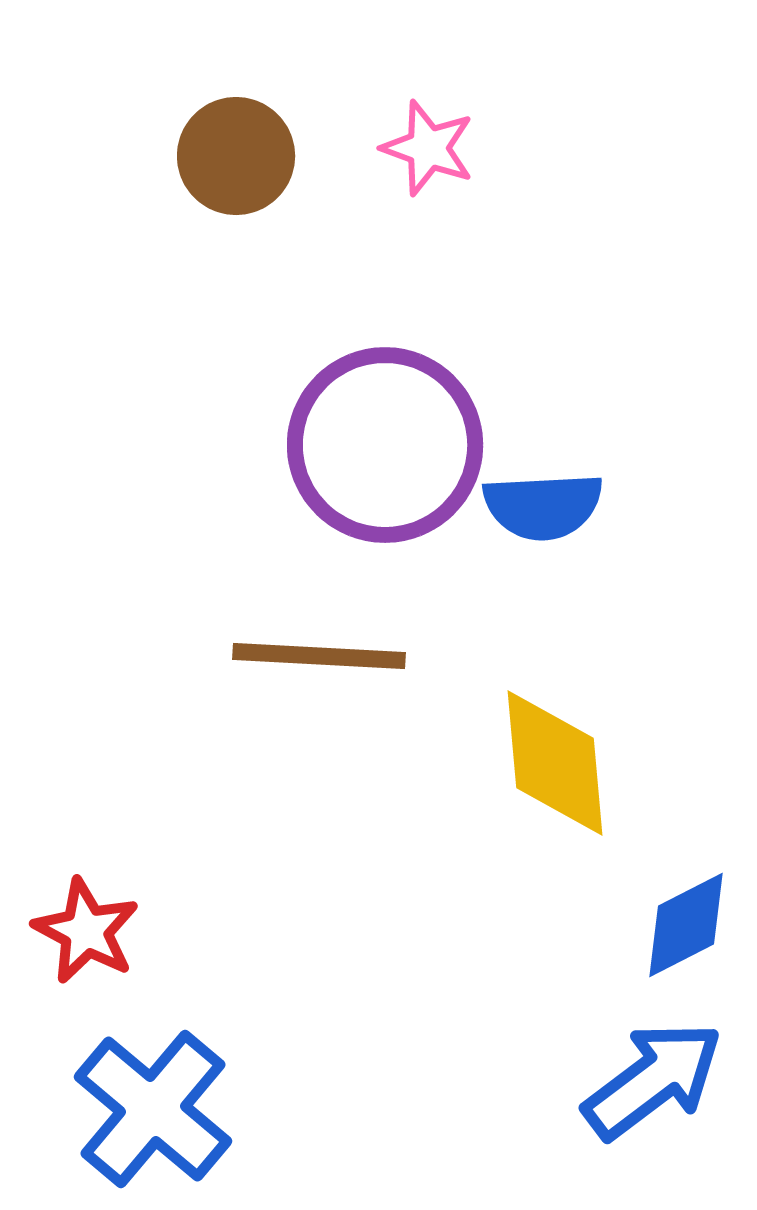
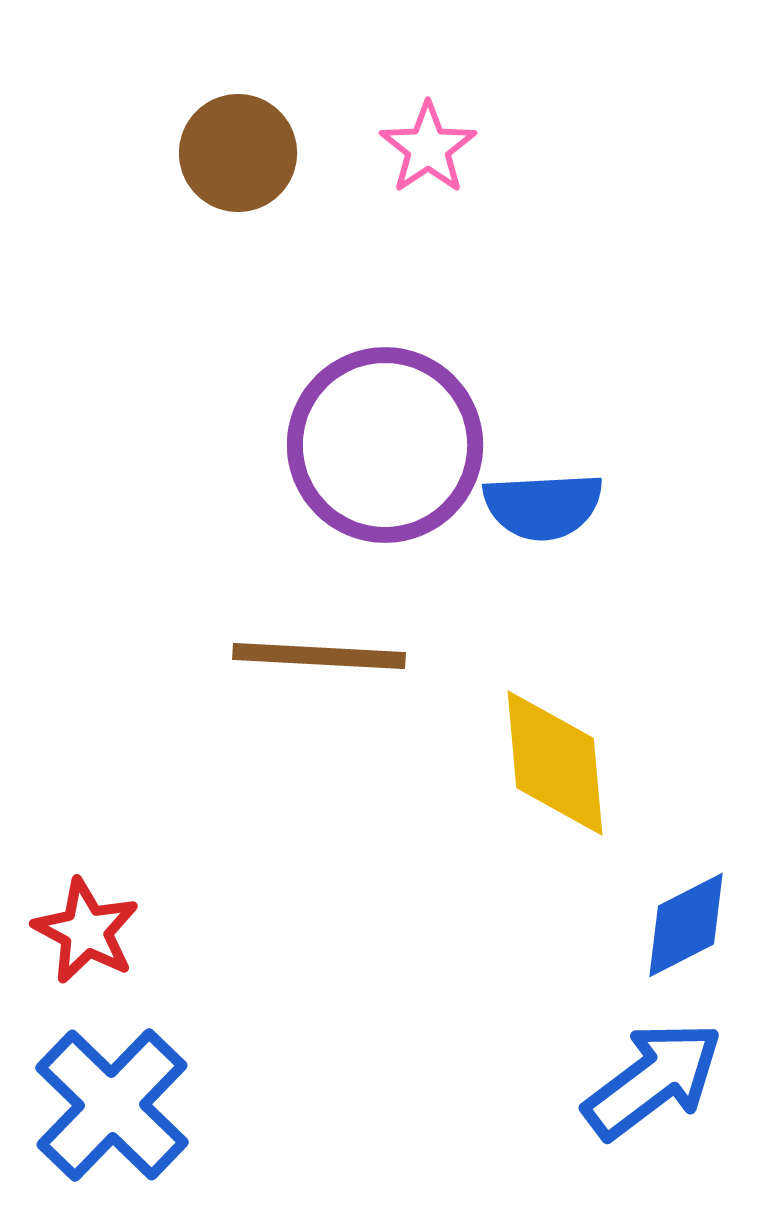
pink star: rotated 18 degrees clockwise
brown circle: moved 2 px right, 3 px up
blue cross: moved 41 px left, 4 px up; rotated 4 degrees clockwise
